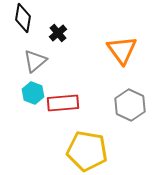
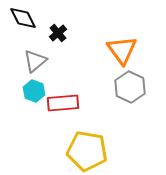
black diamond: rotated 36 degrees counterclockwise
cyan hexagon: moved 1 px right, 2 px up
gray hexagon: moved 18 px up
